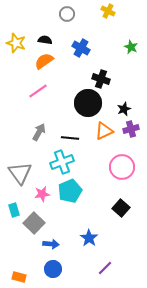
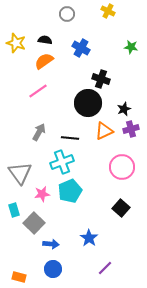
green star: rotated 16 degrees counterclockwise
